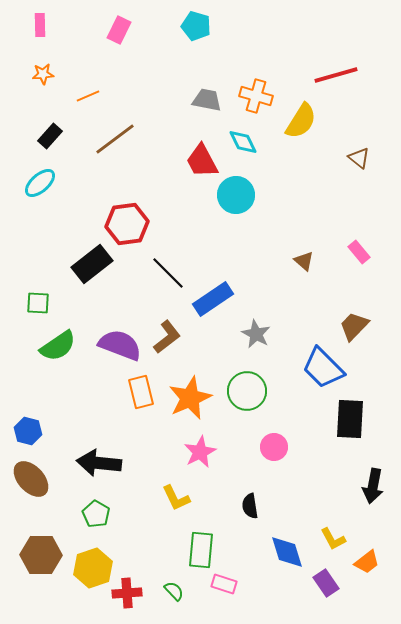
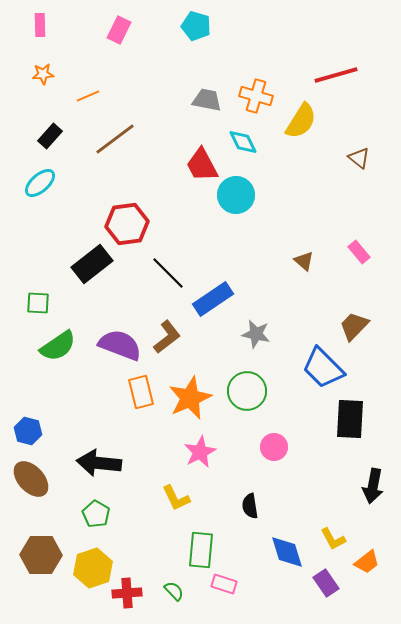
red trapezoid at (202, 161): moved 4 px down
gray star at (256, 334): rotated 16 degrees counterclockwise
